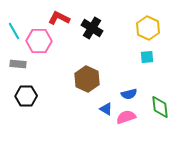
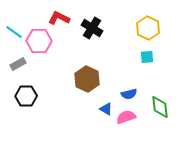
cyan line: moved 1 px down; rotated 24 degrees counterclockwise
gray rectangle: rotated 35 degrees counterclockwise
